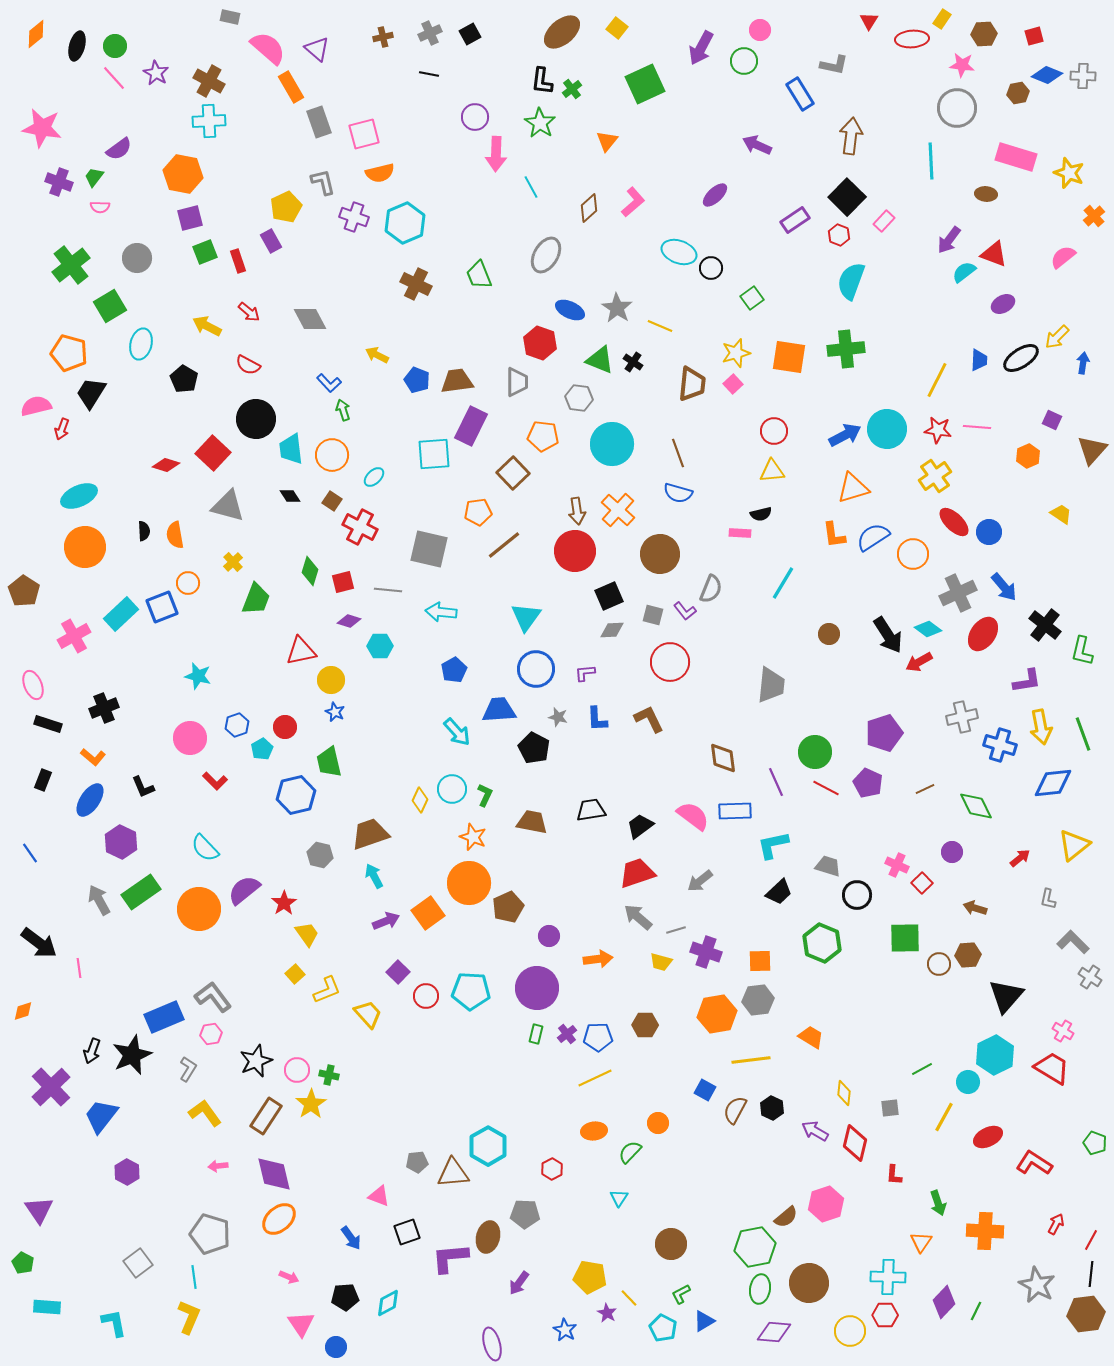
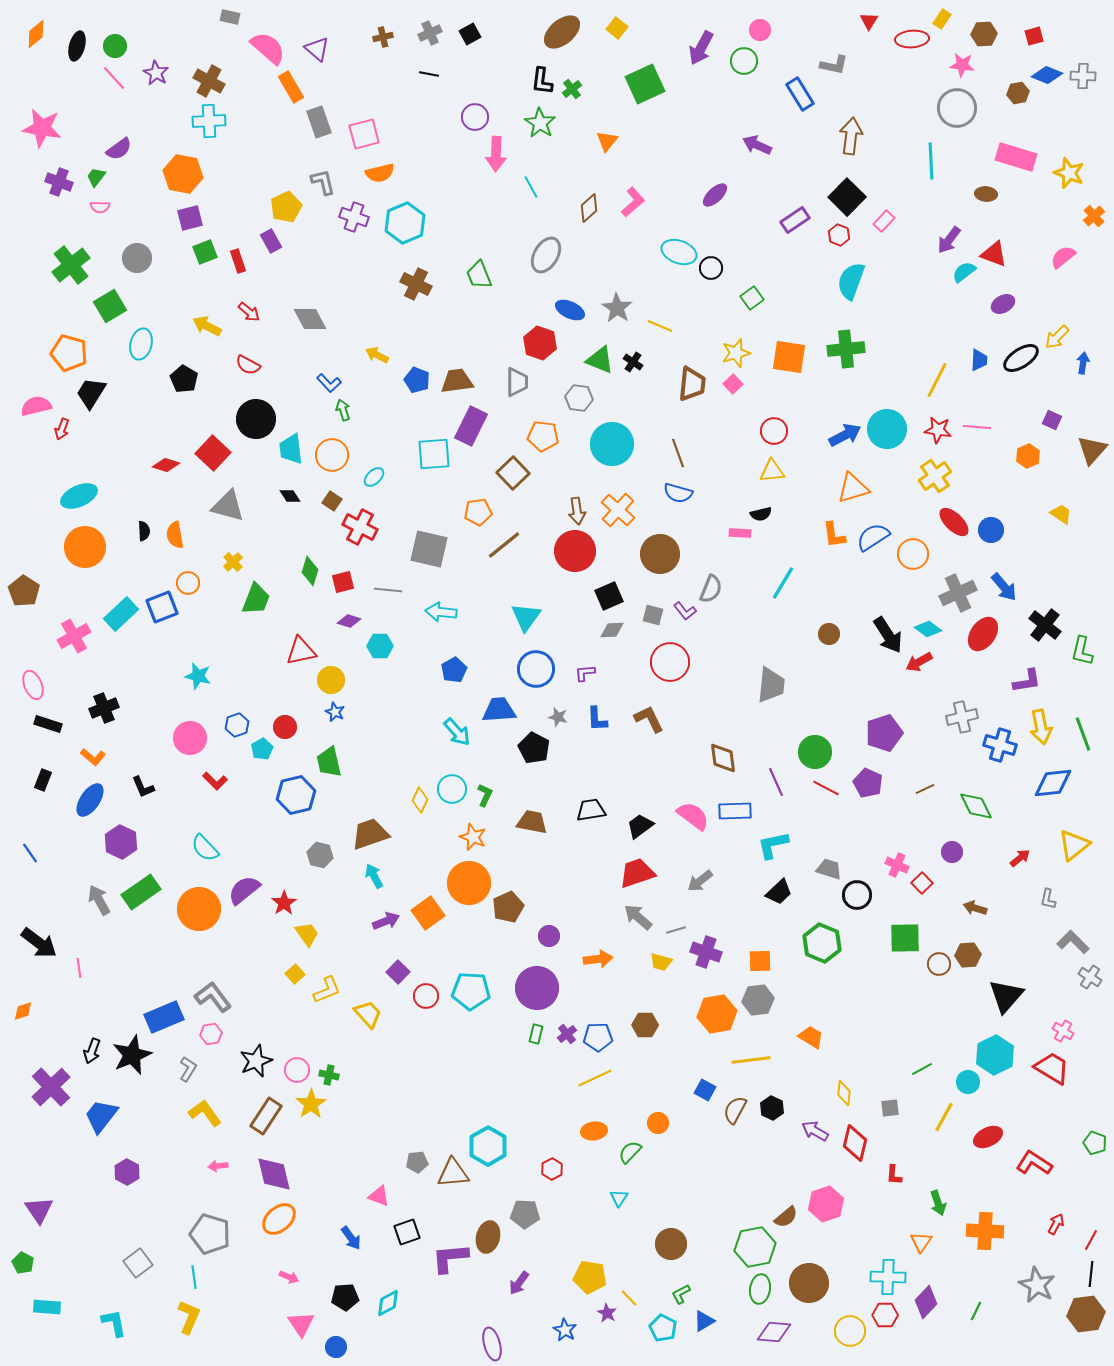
green trapezoid at (94, 177): moved 2 px right
blue circle at (989, 532): moved 2 px right, 2 px up
gray trapezoid at (828, 866): moved 1 px right, 3 px down
purple diamond at (944, 1302): moved 18 px left
